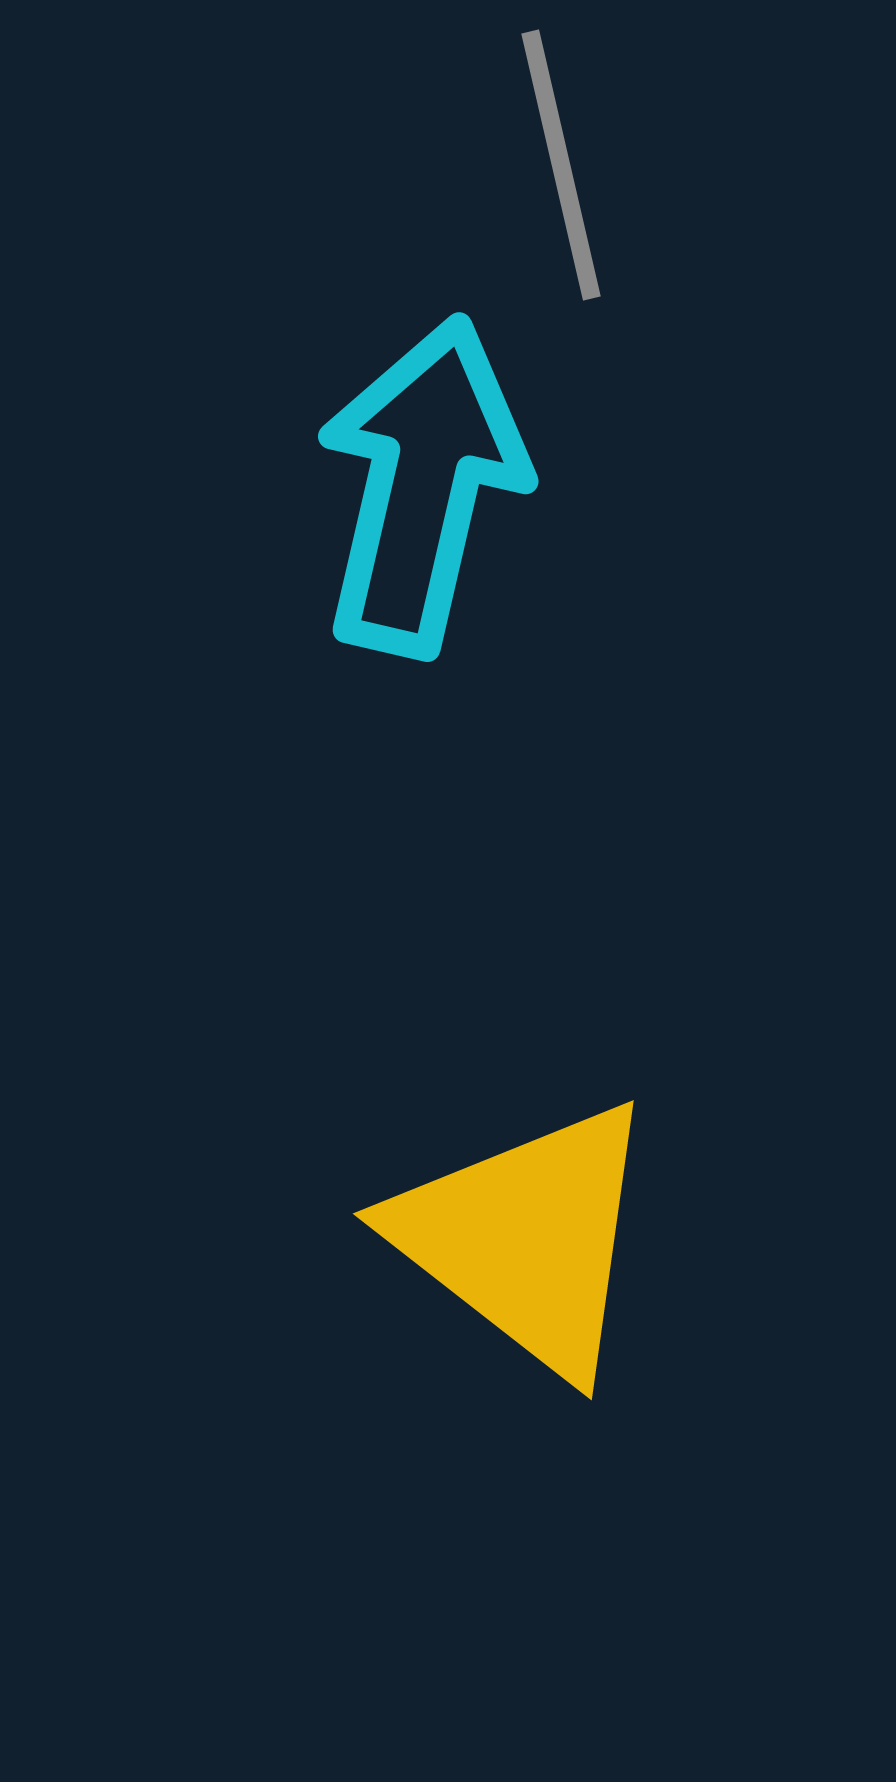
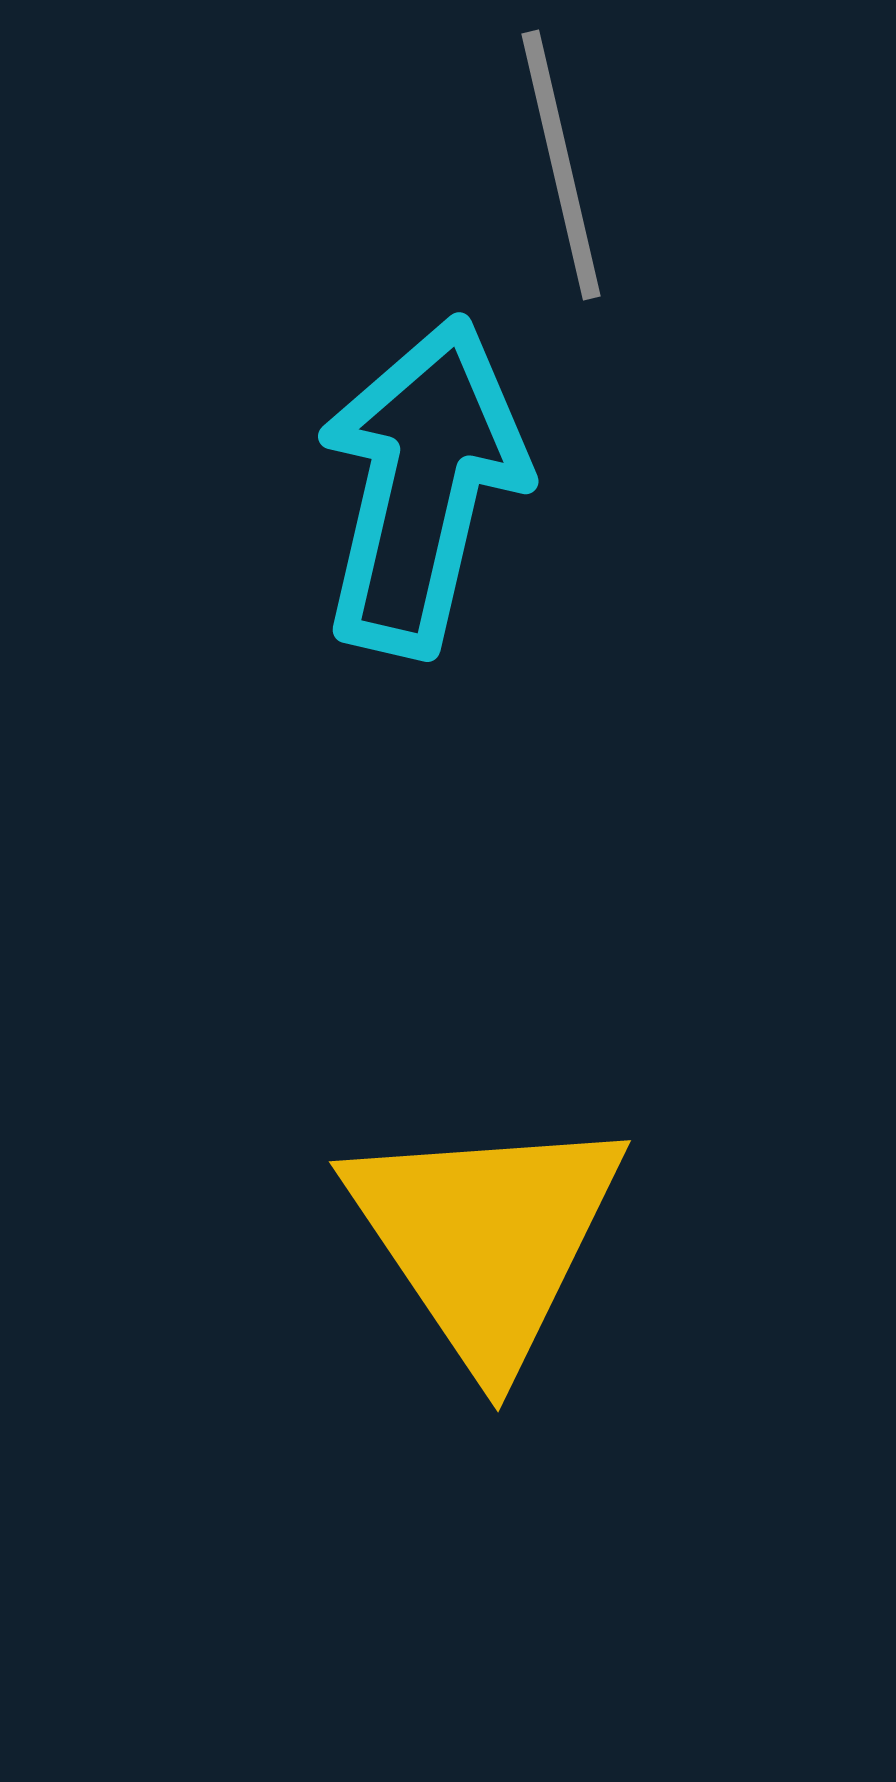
yellow triangle: moved 40 px left; rotated 18 degrees clockwise
